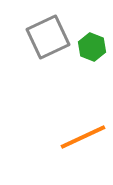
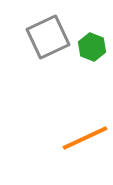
orange line: moved 2 px right, 1 px down
